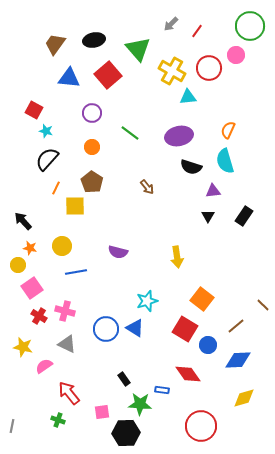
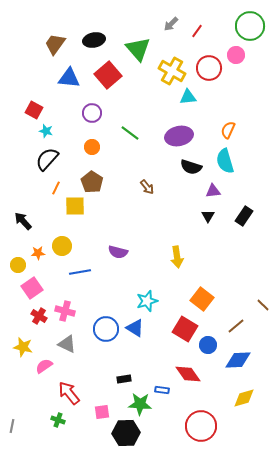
orange star at (30, 248): moved 8 px right, 5 px down; rotated 16 degrees counterclockwise
blue line at (76, 272): moved 4 px right
black rectangle at (124, 379): rotated 64 degrees counterclockwise
